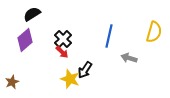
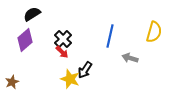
blue line: moved 1 px right
gray arrow: moved 1 px right
